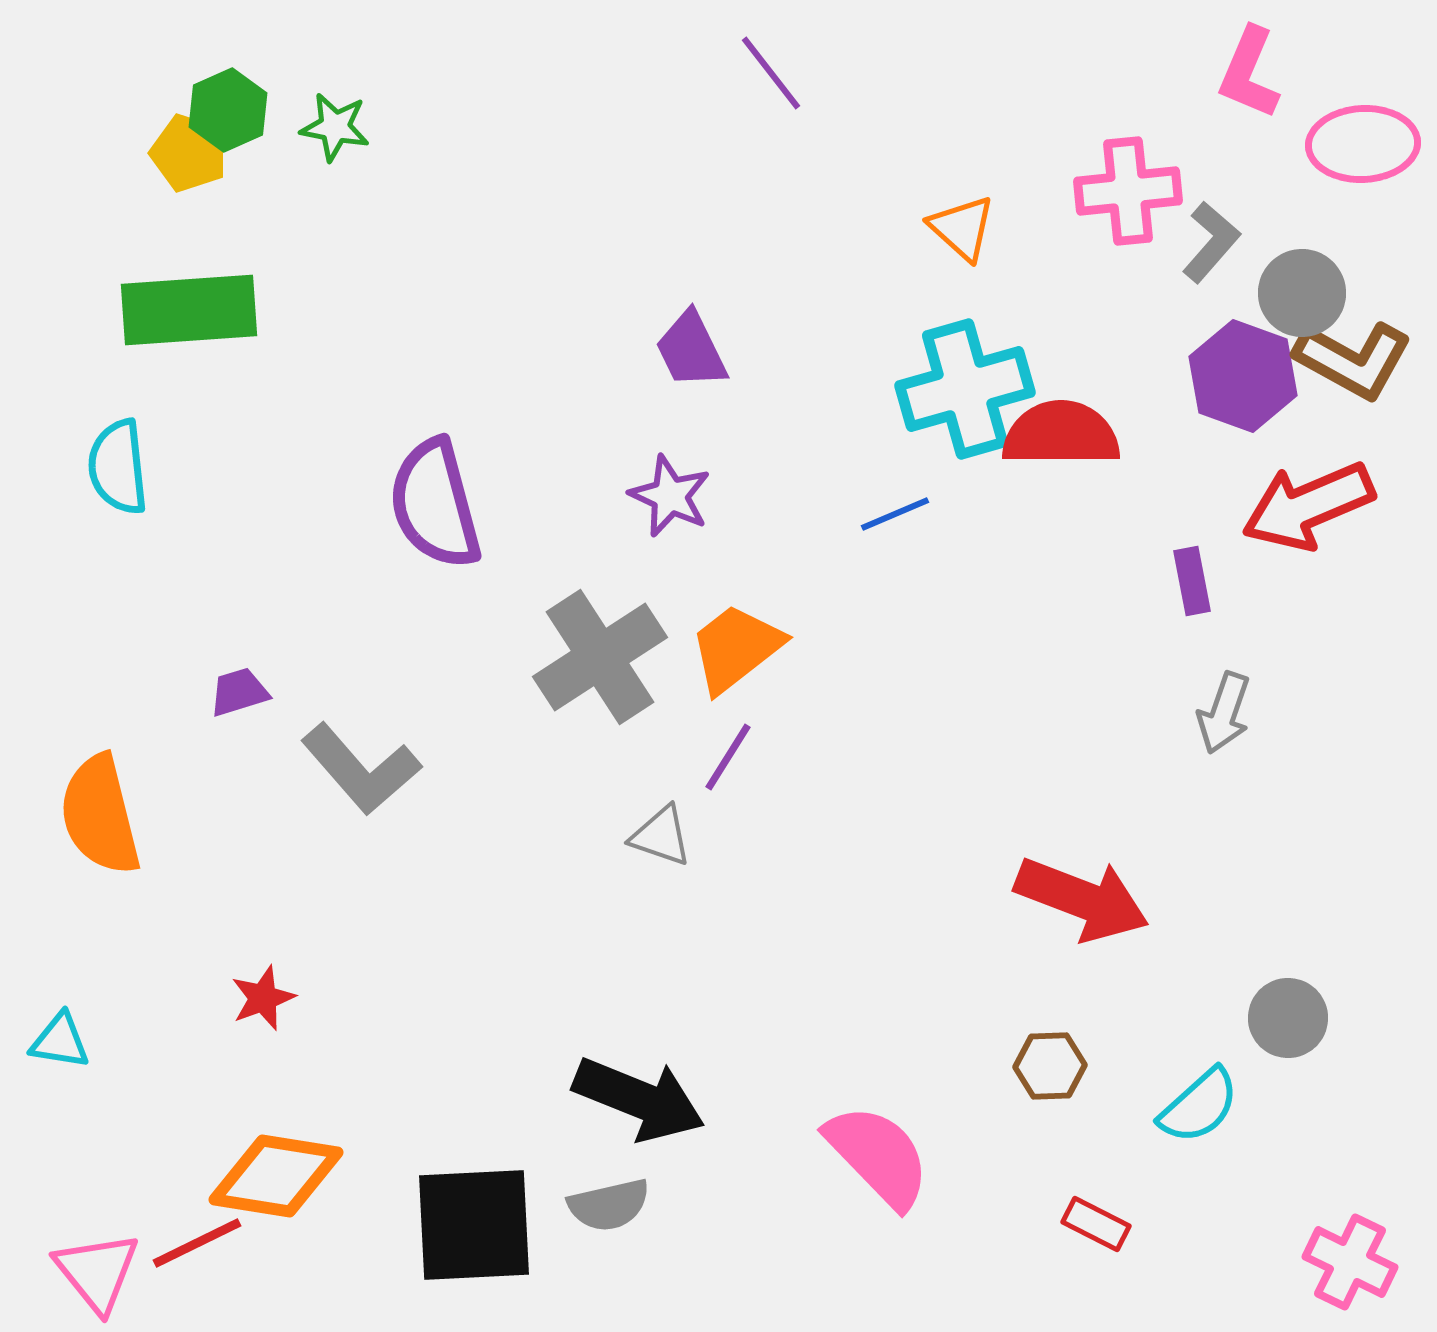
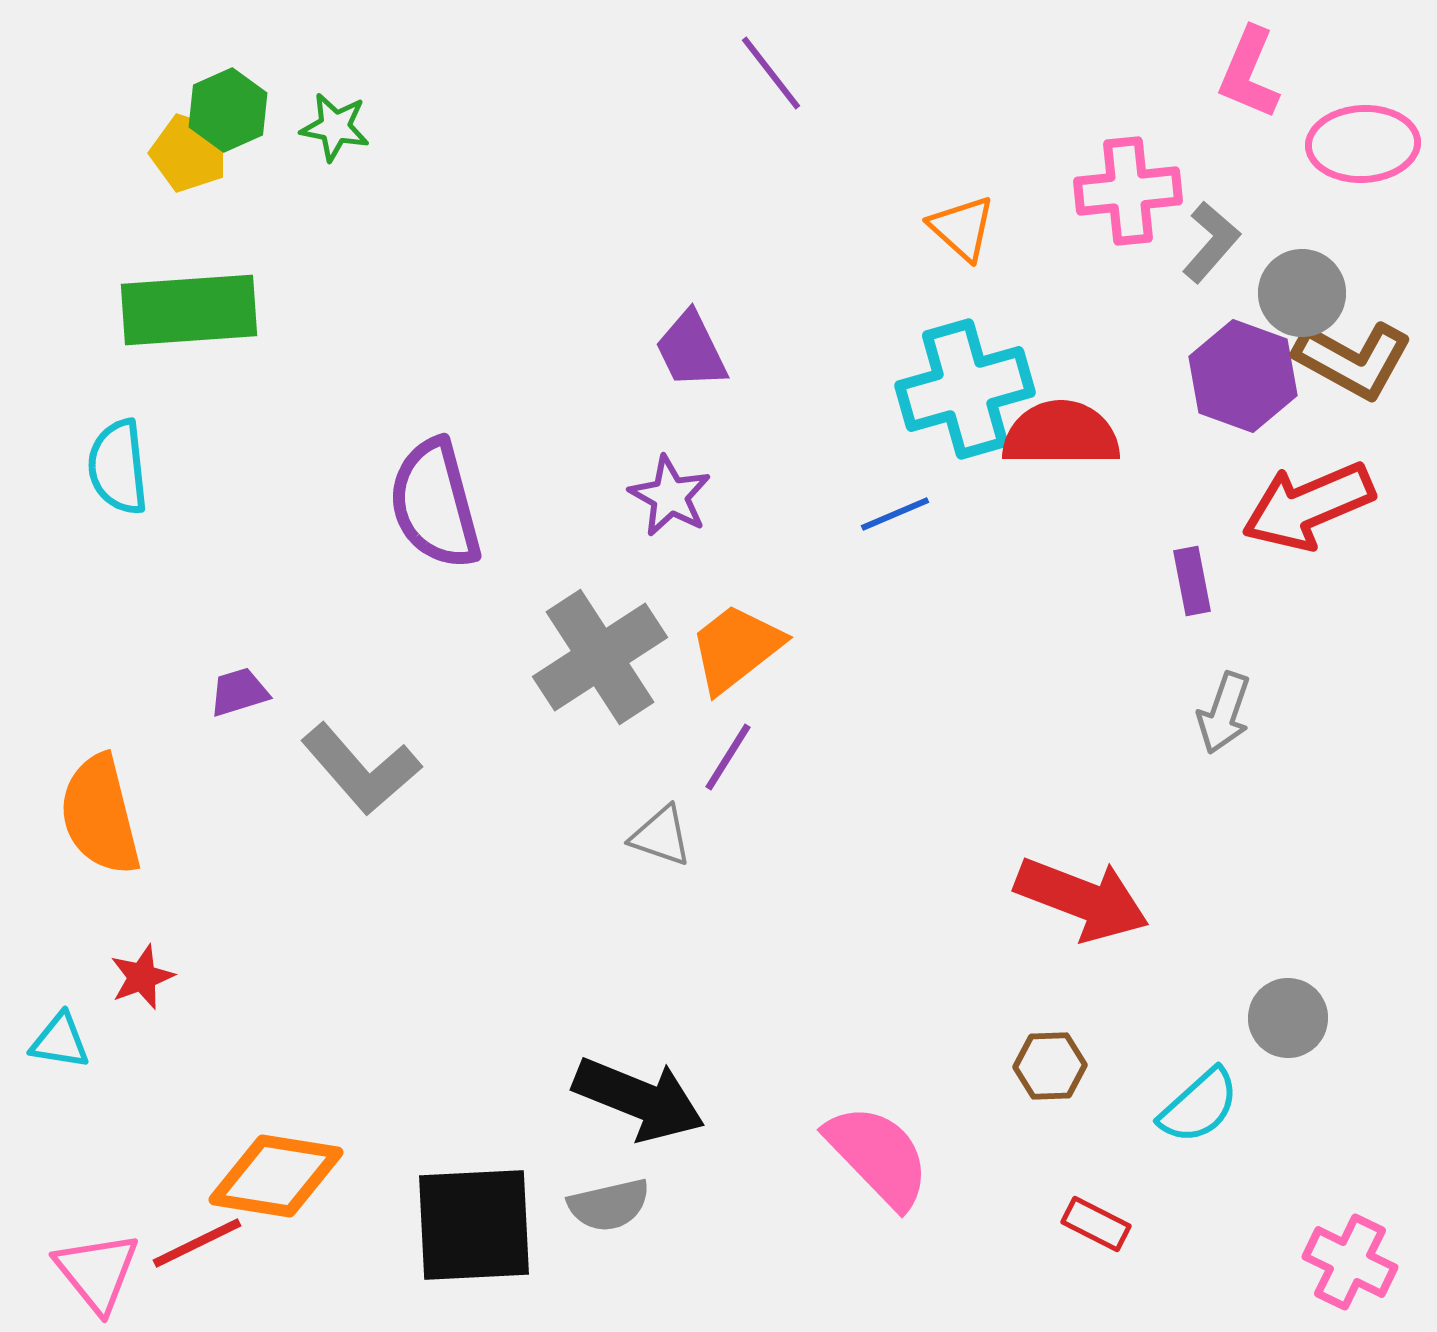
purple star at (670, 496): rotated 4 degrees clockwise
red star at (263, 998): moved 121 px left, 21 px up
